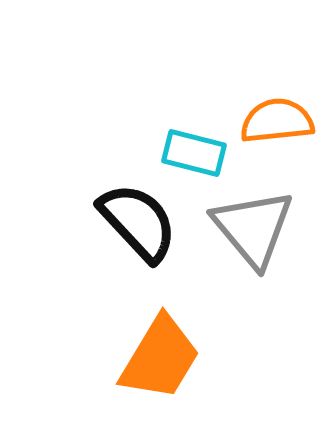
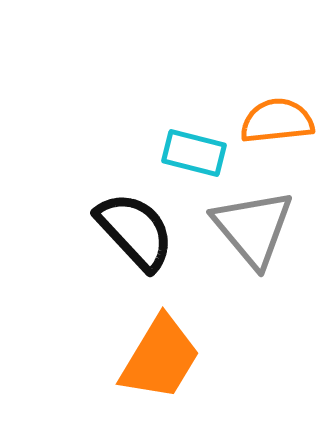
black semicircle: moved 3 px left, 9 px down
